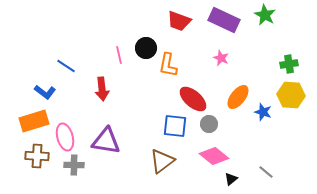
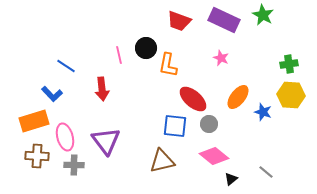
green star: moved 2 px left
blue L-shape: moved 7 px right, 2 px down; rotated 10 degrees clockwise
purple triangle: rotated 44 degrees clockwise
brown triangle: rotated 24 degrees clockwise
